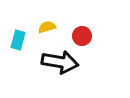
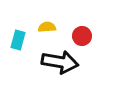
yellow semicircle: rotated 12 degrees clockwise
